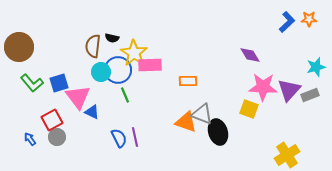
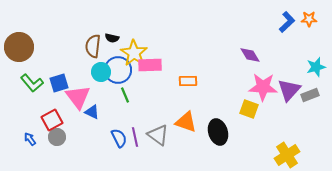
gray triangle: moved 44 px left, 21 px down; rotated 15 degrees clockwise
